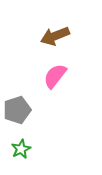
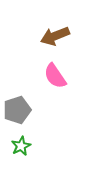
pink semicircle: rotated 72 degrees counterclockwise
green star: moved 3 px up
